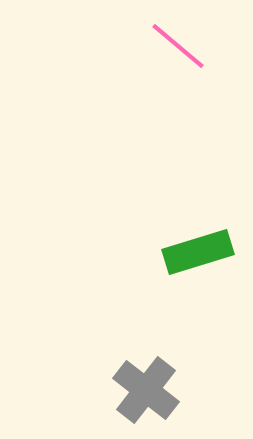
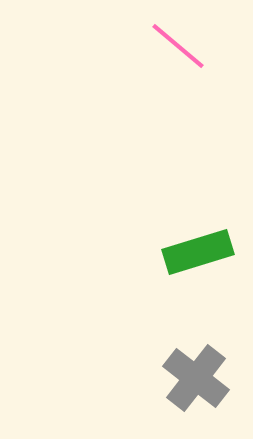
gray cross: moved 50 px right, 12 px up
